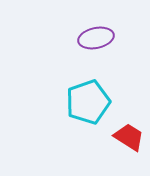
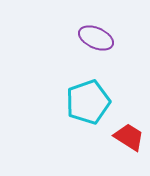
purple ellipse: rotated 36 degrees clockwise
